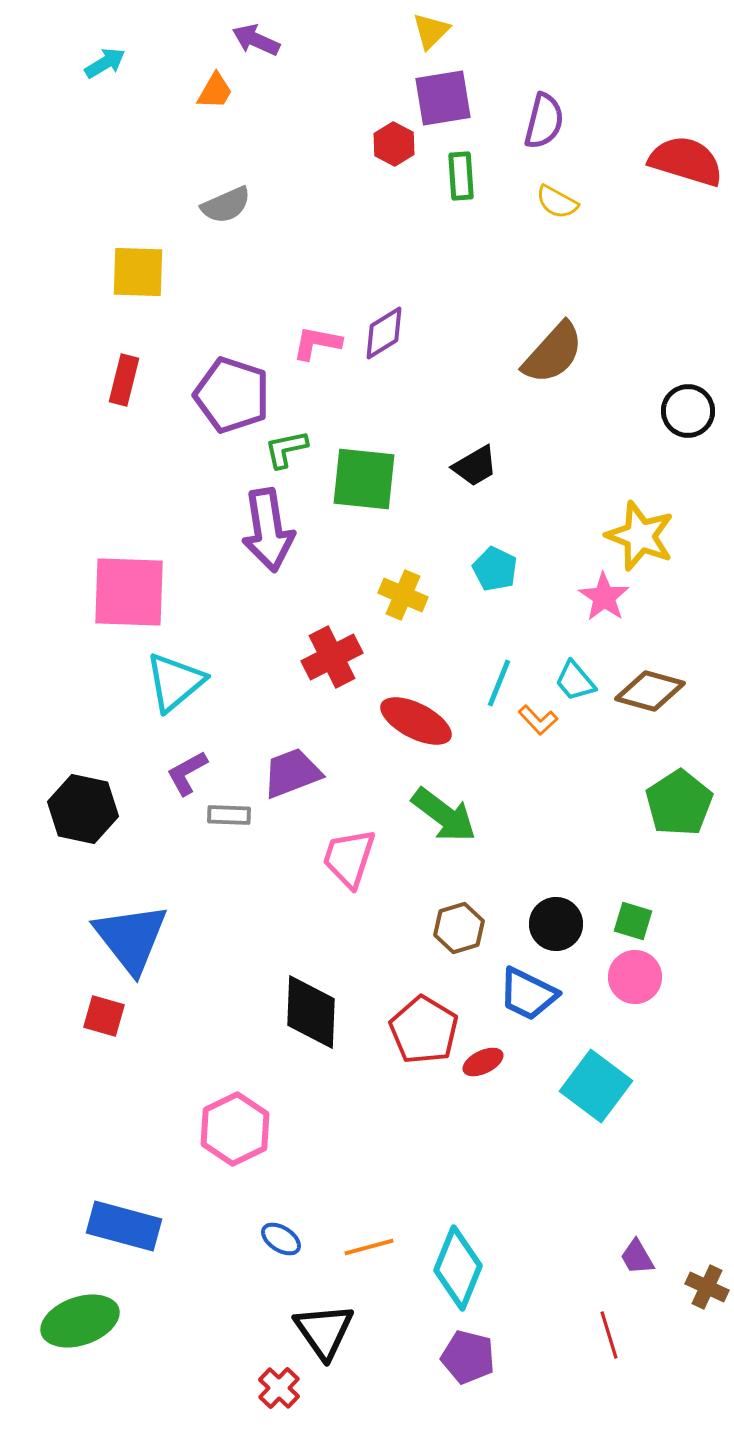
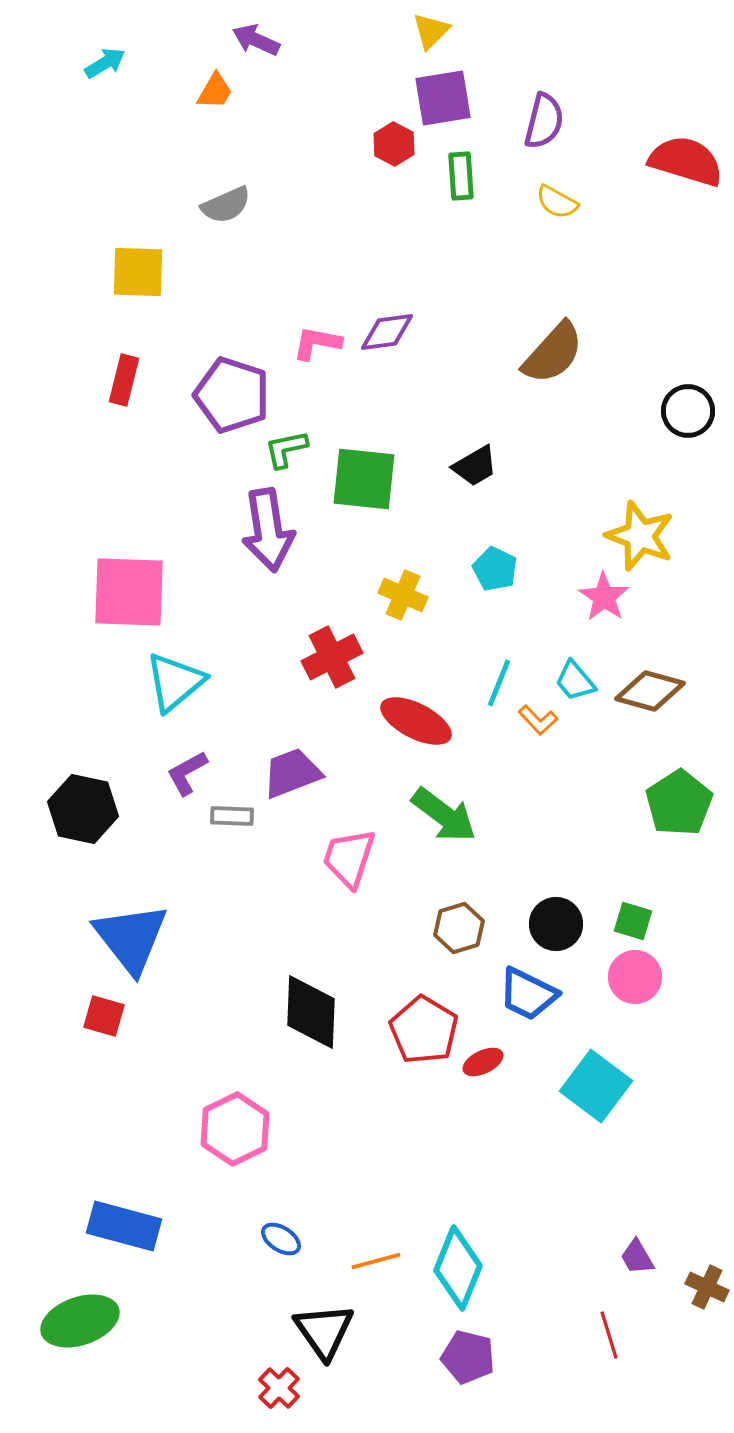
purple diamond at (384, 333): moved 3 px right, 1 px up; rotated 24 degrees clockwise
gray rectangle at (229, 815): moved 3 px right, 1 px down
orange line at (369, 1247): moved 7 px right, 14 px down
